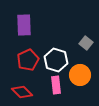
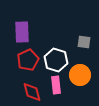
purple rectangle: moved 2 px left, 7 px down
gray square: moved 2 px left, 1 px up; rotated 32 degrees counterclockwise
red diamond: moved 10 px right; rotated 30 degrees clockwise
